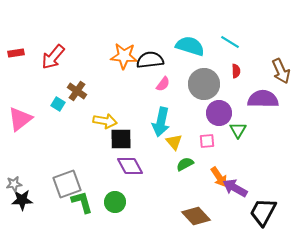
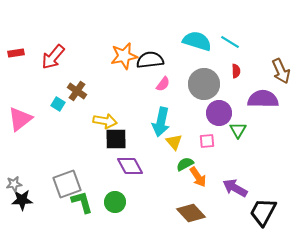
cyan semicircle: moved 7 px right, 5 px up
orange star: rotated 16 degrees counterclockwise
black square: moved 5 px left
orange arrow: moved 21 px left
brown diamond: moved 5 px left, 3 px up
